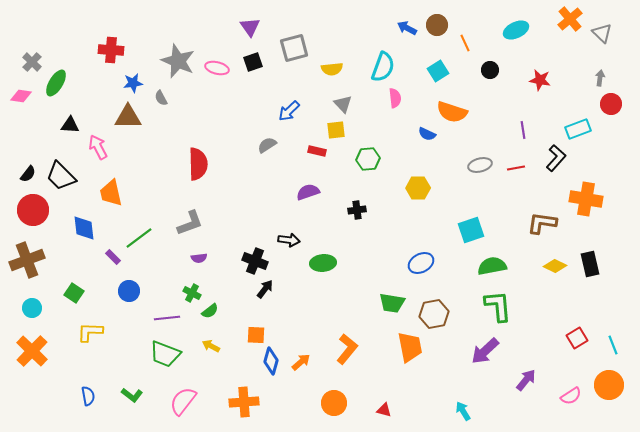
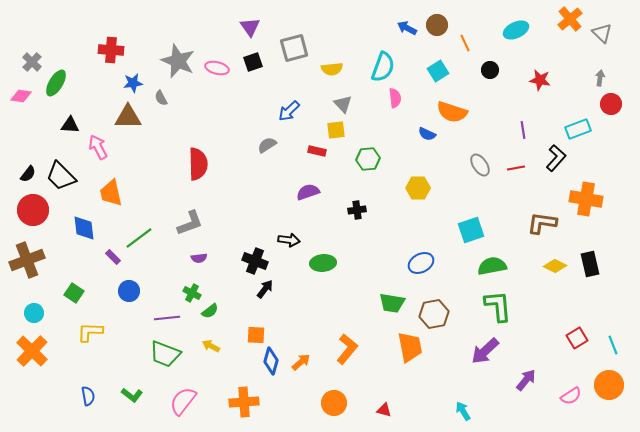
gray ellipse at (480, 165): rotated 70 degrees clockwise
cyan circle at (32, 308): moved 2 px right, 5 px down
